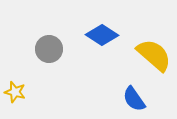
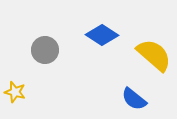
gray circle: moved 4 px left, 1 px down
blue semicircle: rotated 16 degrees counterclockwise
